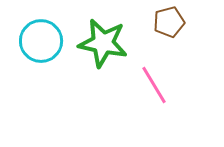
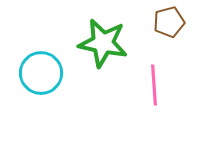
cyan circle: moved 32 px down
pink line: rotated 27 degrees clockwise
